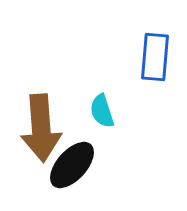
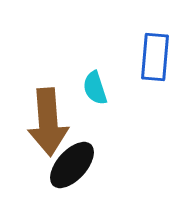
cyan semicircle: moved 7 px left, 23 px up
brown arrow: moved 7 px right, 6 px up
